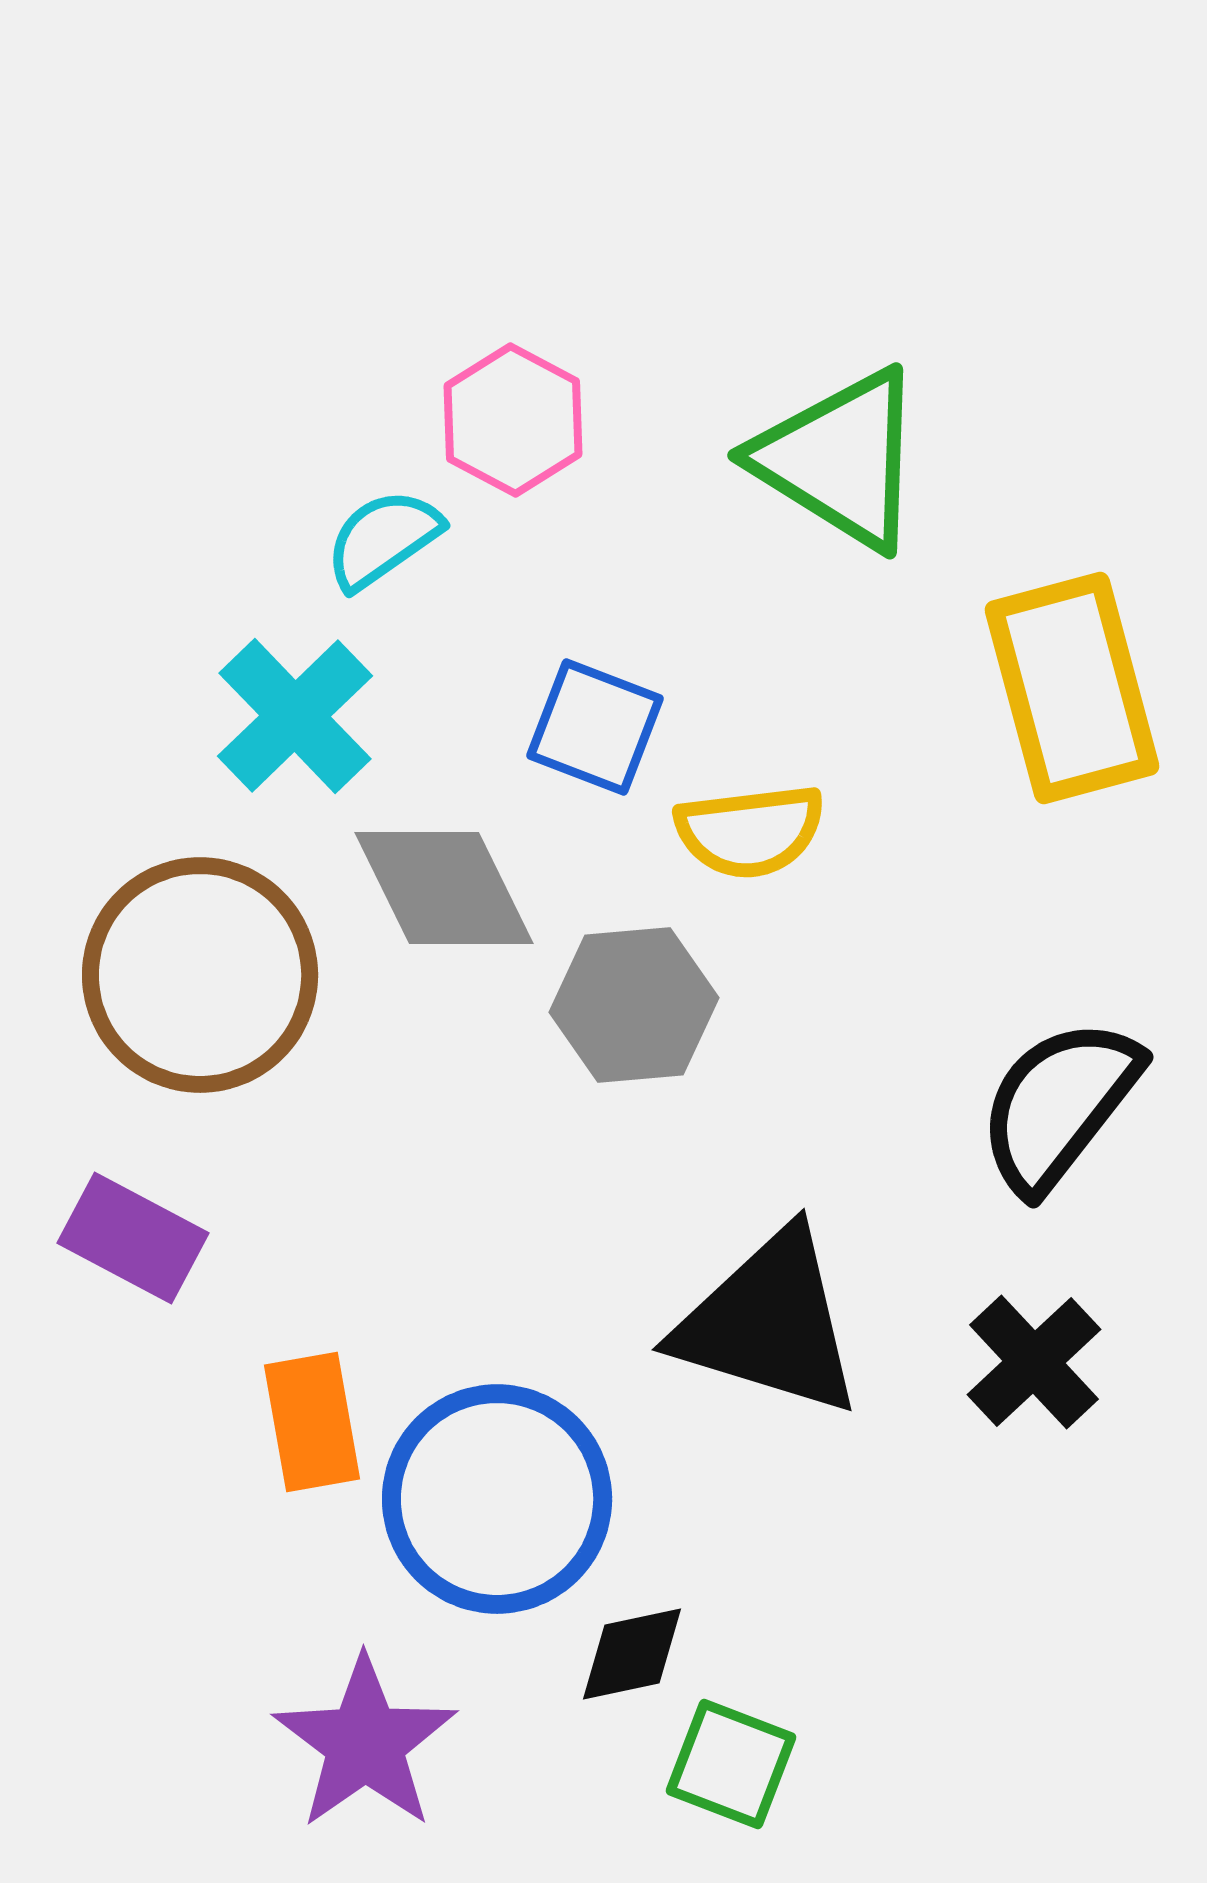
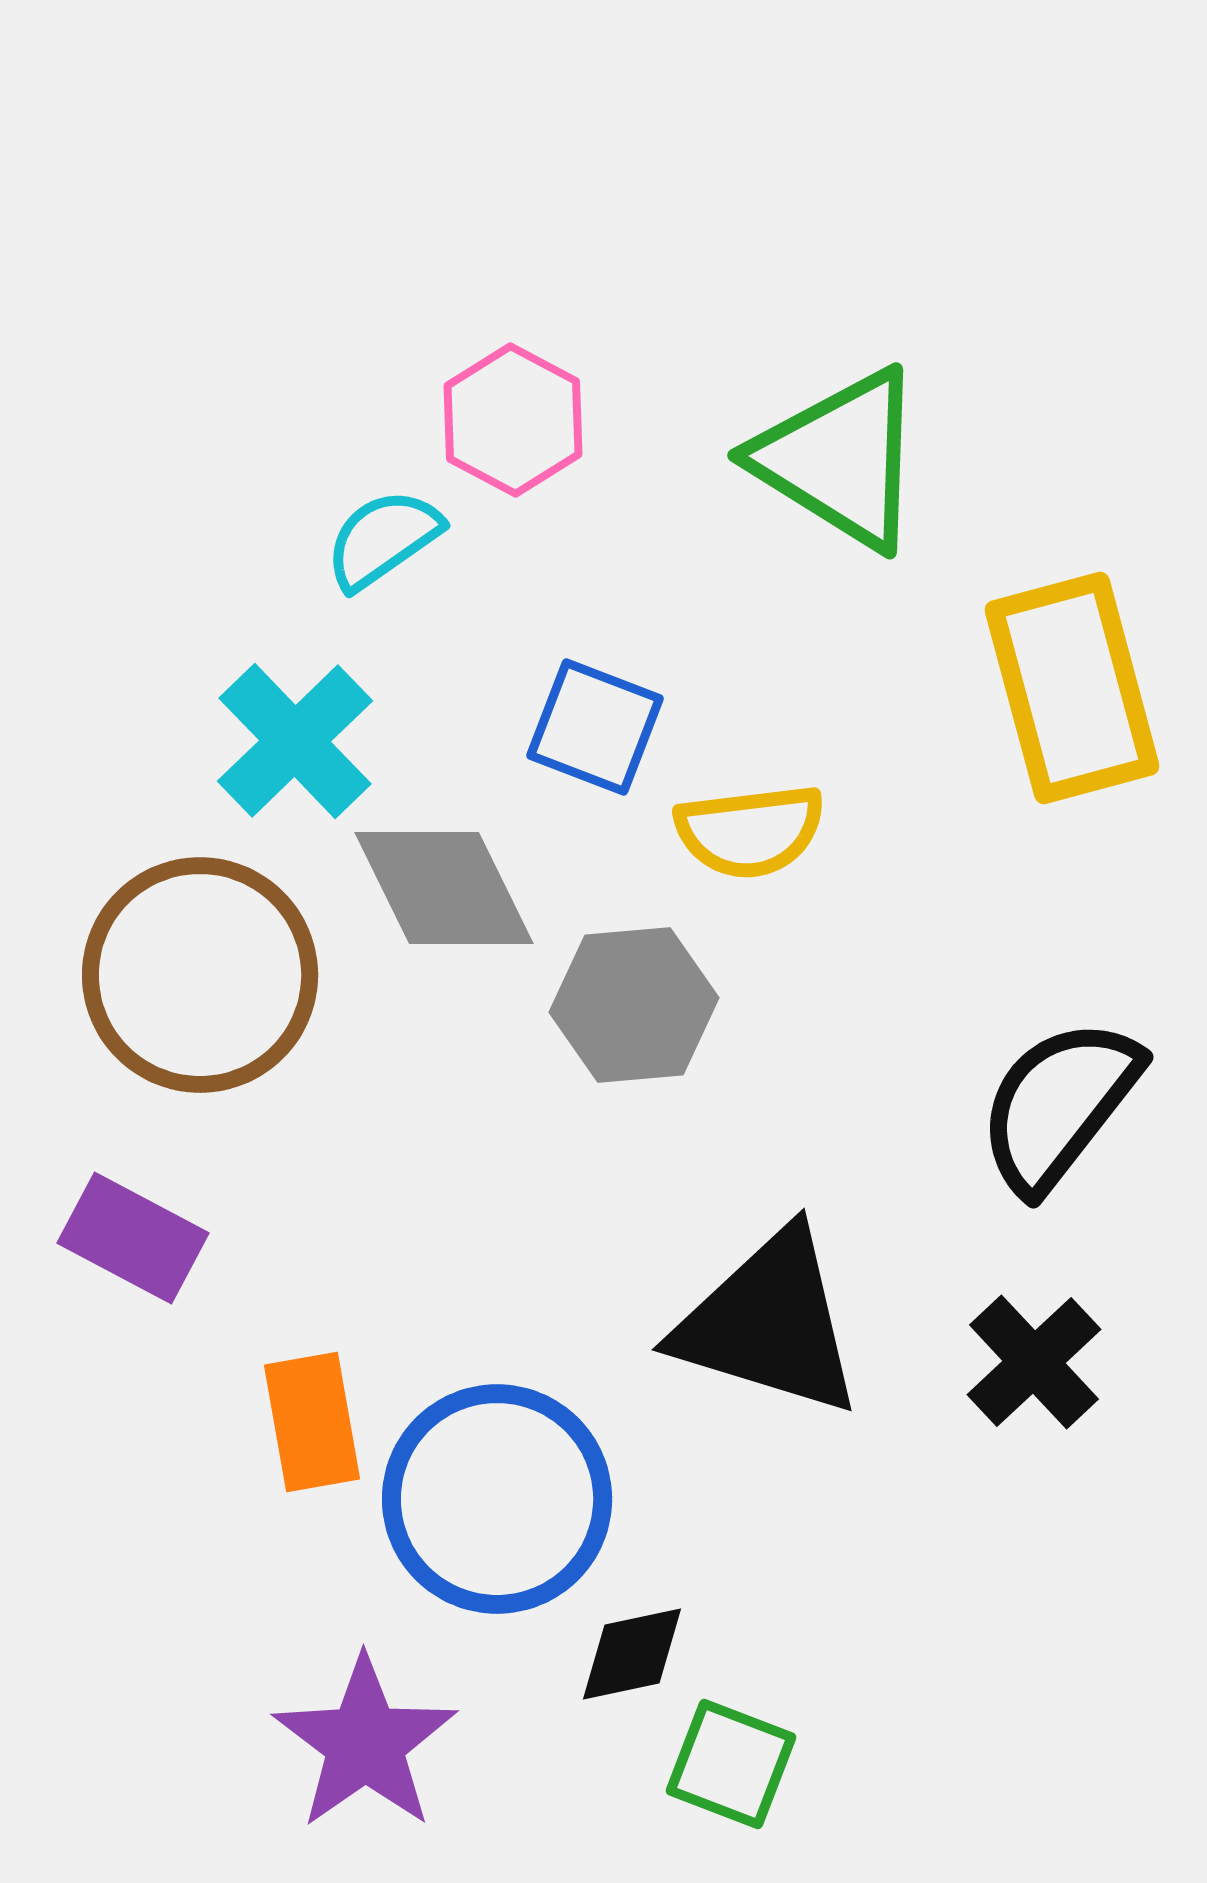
cyan cross: moved 25 px down
